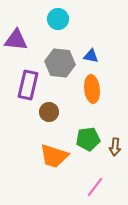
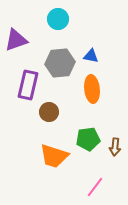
purple triangle: rotated 25 degrees counterclockwise
gray hexagon: rotated 12 degrees counterclockwise
